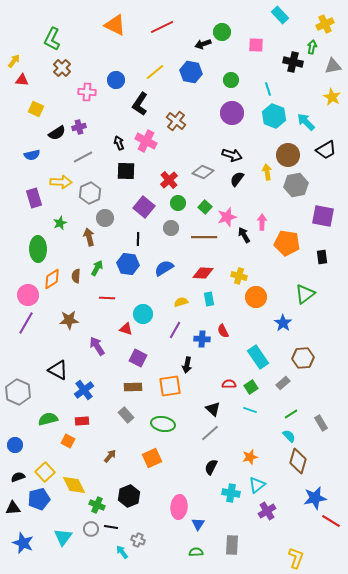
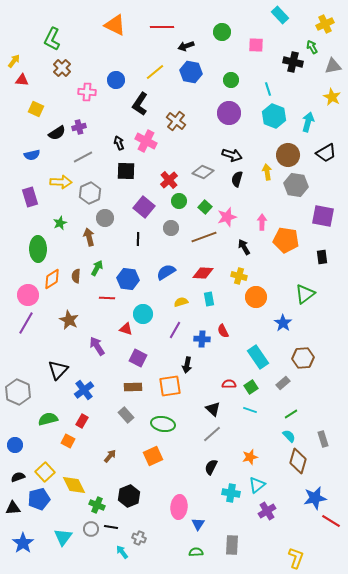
red line at (162, 27): rotated 25 degrees clockwise
black arrow at (203, 44): moved 17 px left, 2 px down
green arrow at (312, 47): rotated 40 degrees counterclockwise
purple circle at (232, 113): moved 3 px left
cyan arrow at (306, 122): moved 2 px right; rotated 60 degrees clockwise
black trapezoid at (326, 150): moved 3 px down
black semicircle at (237, 179): rotated 21 degrees counterclockwise
gray hexagon at (296, 185): rotated 20 degrees clockwise
purple rectangle at (34, 198): moved 4 px left, 1 px up
green circle at (178, 203): moved 1 px right, 2 px up
black arrow at (244, 235): moved 12 px down
brown line at (204, 237): rotated 20 degrees counterclockwise
orange pentagon at (287, 243): moved 1 px left, 3 px up
blue hexagon at (128, 264): moved 15 px down
blue semicircle at (164, 268): moved 2 px right, 4 px down
brown star at (69, 320): rotated 30 degrees clockwise
black triangle at (58, 370): rotated 45 degrees clockwise
red rectangle at (82, 421): rotated 56 degrees counterclockwise
gray rectangle at (321, 423): moved 2 px right, 16 px down; rotated 14 degrees clockwise
gray line at (210, 433): moved 2 px right, 1 px down
orange square at (152, 458): moved 1 px right, 2 px up
gray cross at (138, 540): moved 1 px right, 2 px up
blue star at (23, 543): rotated 15 degrees clockwise
